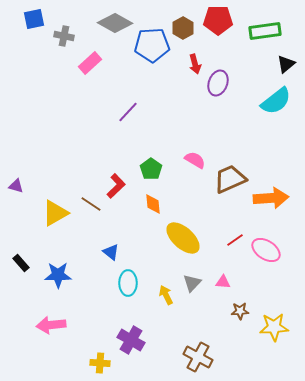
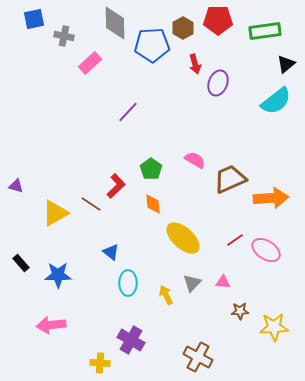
gray diamond: rotated 60 degrees clockwise
